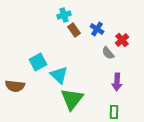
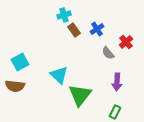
blue cross: rotated 24 degrees clockwise
red cross: moved 4 px right, 2 px down
cyan square: moved 18 px left
green triangle: moved 8 px right, 4 px up
green rectangle: moved 1 px right; rotated 24 degrees clockwise
